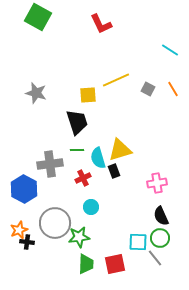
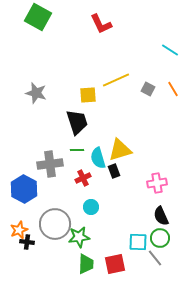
gray circle: moved 1 px down
